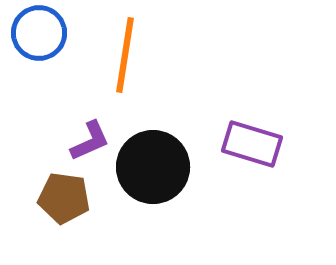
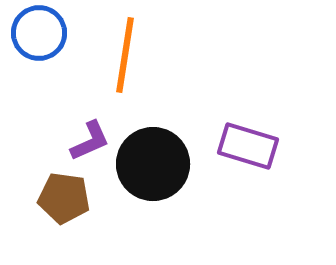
purple rectangle: moved 4 px left, 2 px down
black circle: moved 3 px up
